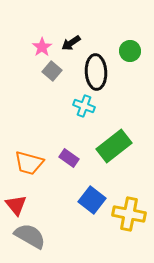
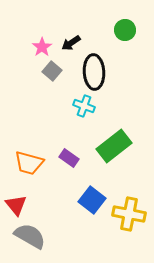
green circle: moved 5 px left, 21 px up
black ellipse: moved 2 px left
